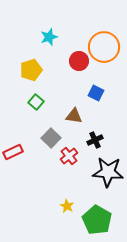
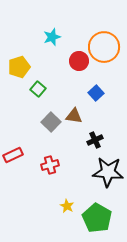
cyan star: moved 3 px right
yellow pentagon: moved 12 px left, 3 px up
blue square: rotated 21 degrees clockwise
green square: moved 2 px right, 13 px up
gray square: moved 16 px up
red rectangle: moved 3 px down
red cross: moved 19 px left, 9 px down; rotated 24 degrees clockwise
green pentagon: moved 2 px up
